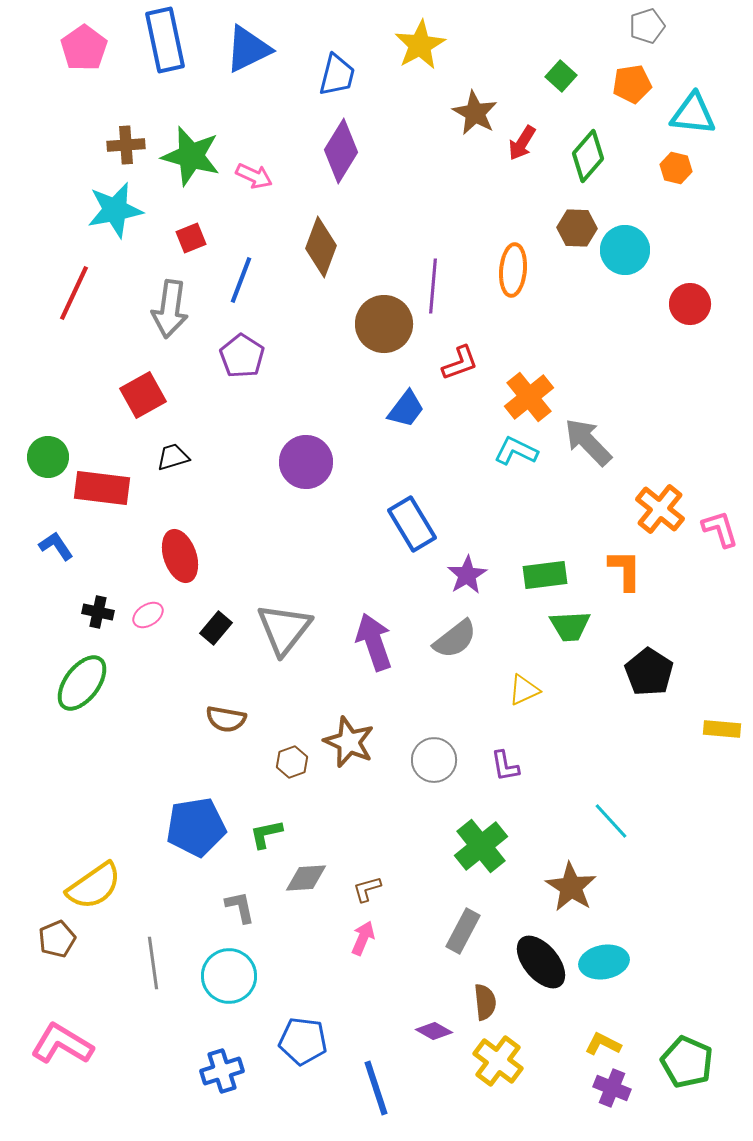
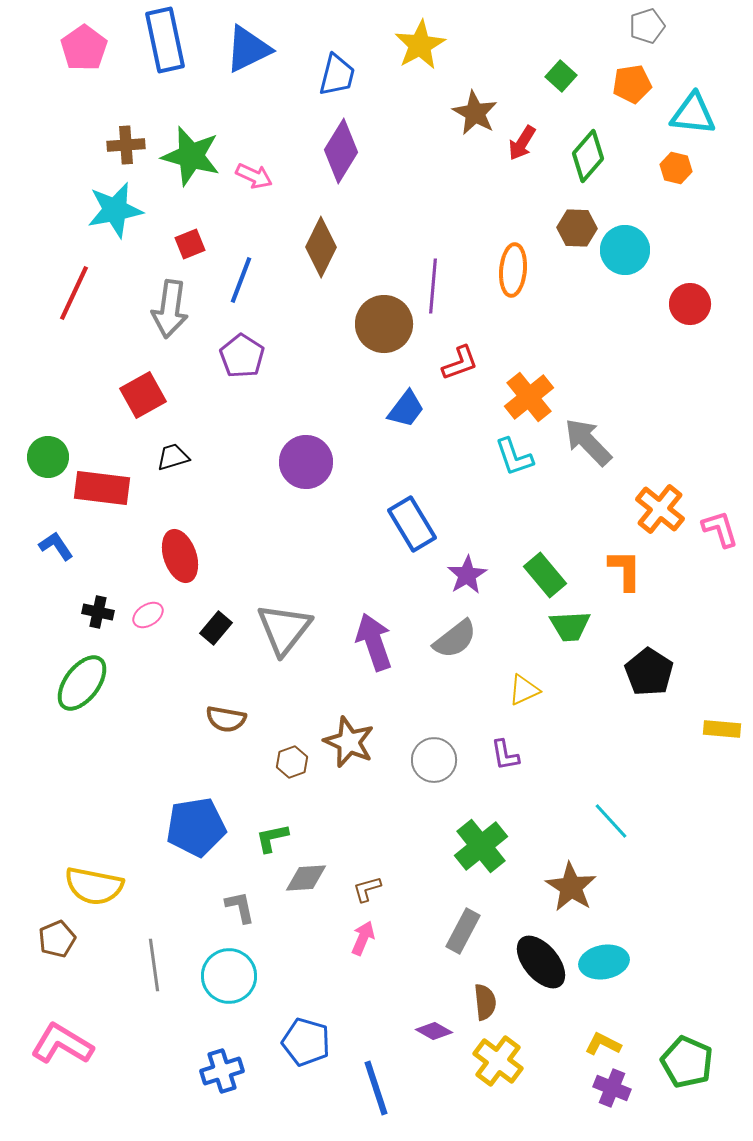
red square at (191, 238): moved 1 px left, 6 px down
brown diamond at (321, 247): rotated 6 degrees clockwise
cyan L-shape at (516, 451): moved 2 px left, 6 px down; rotated 135 degrees counterclockwise
green rectangle at (545, 575): rotated 57 degrees clockwise
purple L-shape at (505, 766): moved 11 px up
green L-shape at (266, 834): moved 6 px right, 4 px down
yellow semicircle at (94, 886): rotated 46 degrees clockwise
gray line at (153, 963): moved 1 px right, 2 px down
blue pentagon at (303, 1041): moved 3 px right, 1 px down; rotated 9 degrees clockwise
